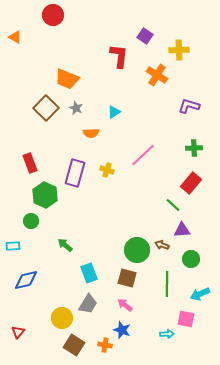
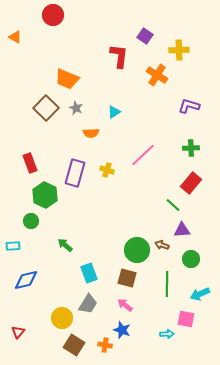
green cross at (194, 148): moved 3 px left
